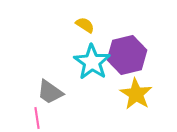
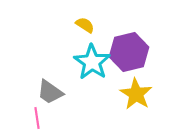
purple hexagon: moved 2 px right, 3 px up
